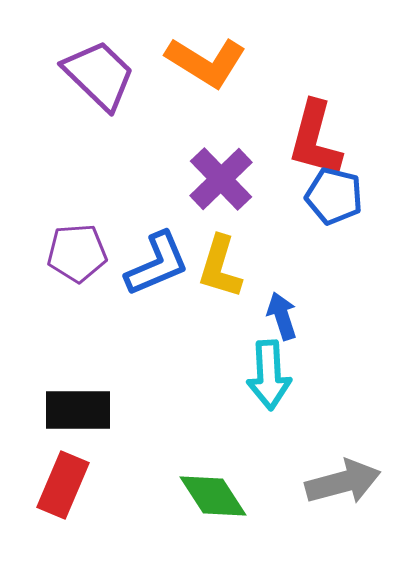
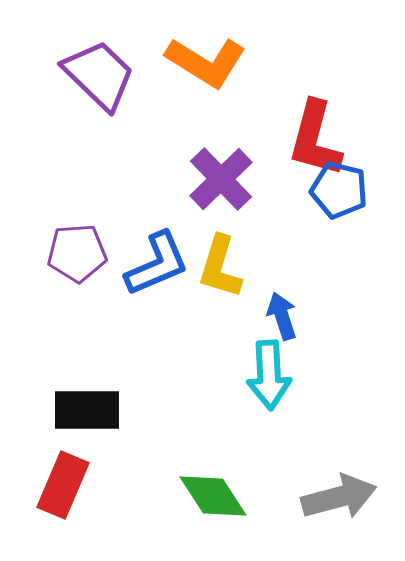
blue pentagon: moved 5 px right, 6 px up
black rectangle: moved 9 px right
gray arrow: moved 4 px left, 15 px down
